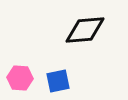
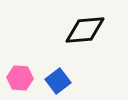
blue square: rotated 25 degrees counterclockwise
